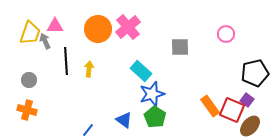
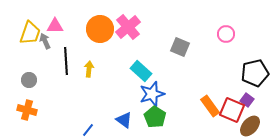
orange circle: moved 2 px right
gray square: rotated 24 degrees clockwise
